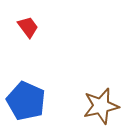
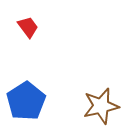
blue pentagon: rotated 15 degrees clockwise
